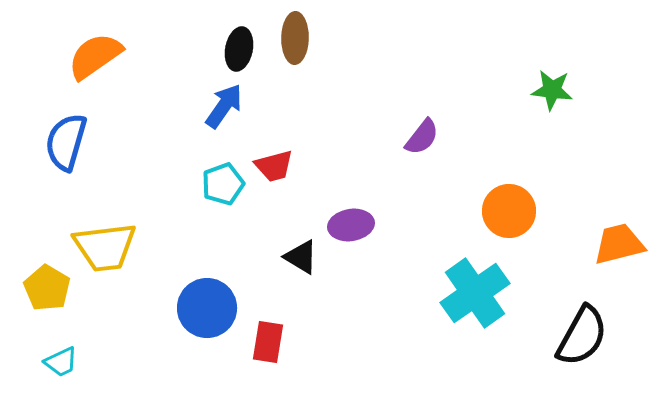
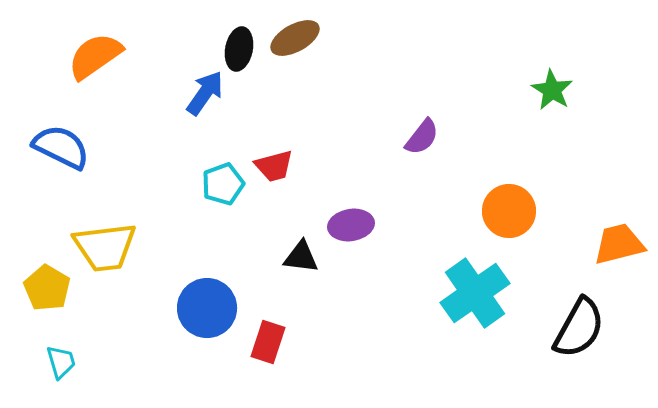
brown ellipse: rotated 60 degrees clockwise
green star: rotated 24 degrees clockwise
blue arrow: moved 19 px left, 13 px up
blue semicircle: moved 5 px left, 5 px down; rotated 100 degrees clockwise
black triangle: rotated 24 degrees counterclockwise
black semicircle: moved 3 px left, 8 px up
red rectangle: rotated 9 degrees clockwise
cyan trapezoid: rotated 81 degrees counterclockwise
